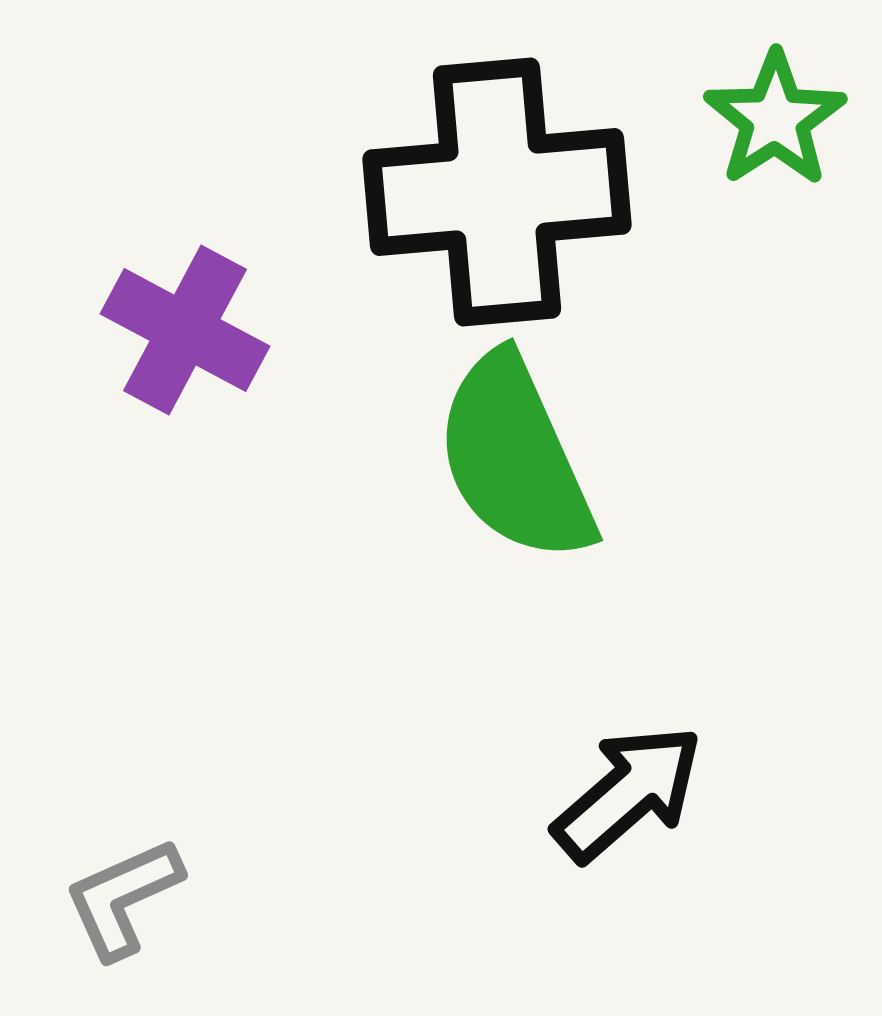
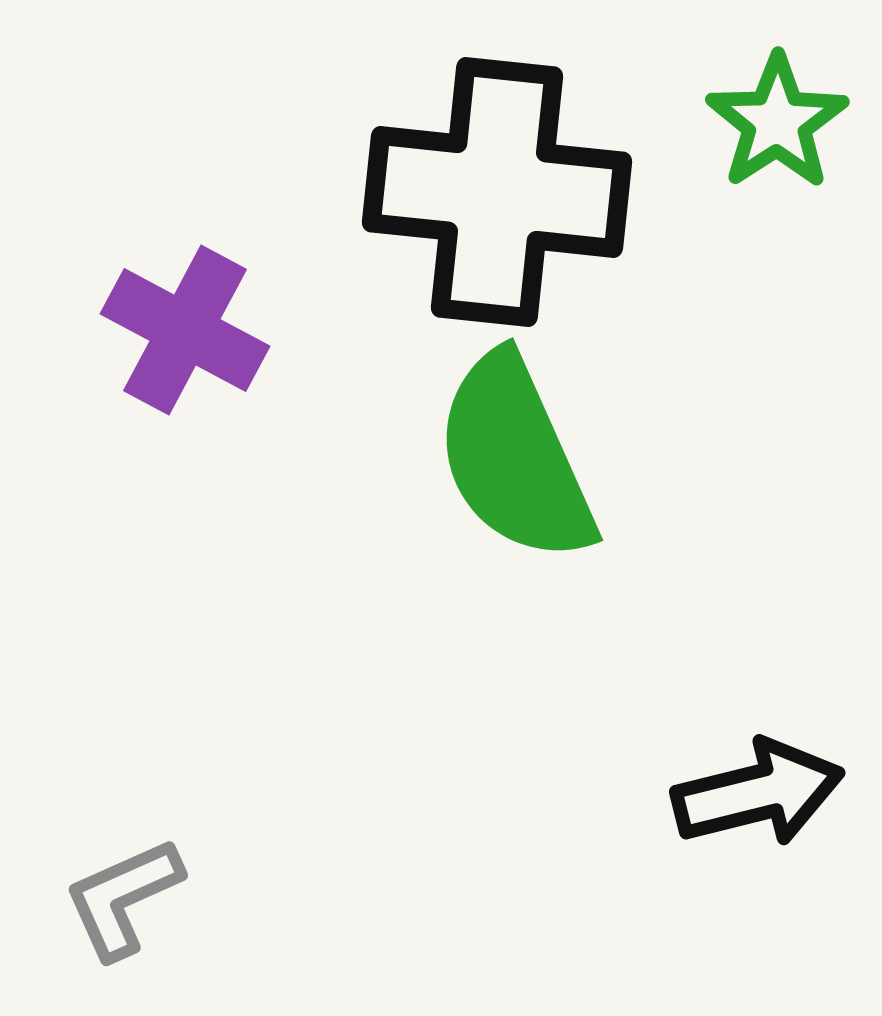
green star: moved 2 px right, 3 px down
black cross: rotated 11 degrees clockwise
black arrow: moved 130 px right; rotated 27 degrees clockwise
